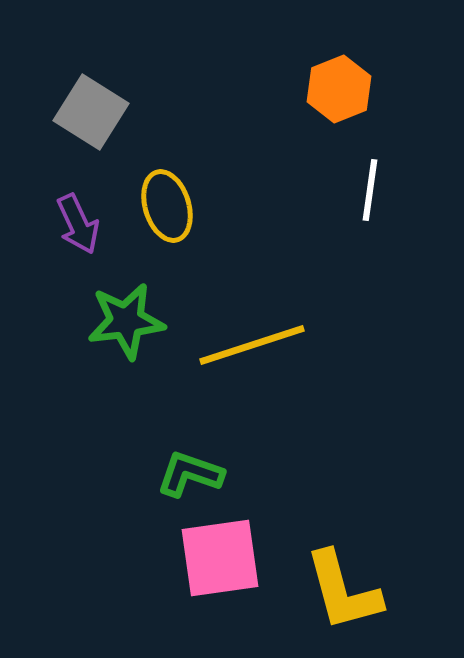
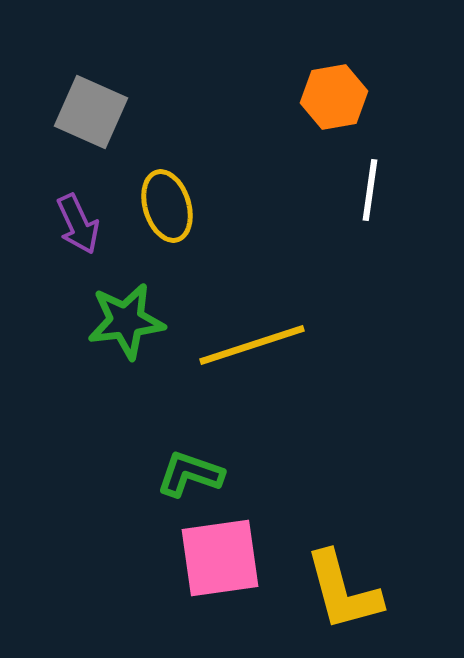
orange hexagon: moved 5 px left, 8 px down; rotated 12 degrees clockwise
gray square: rotated 8 degrees counterclockwise
